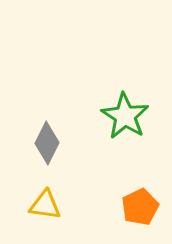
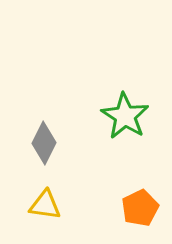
gray diamond: moved 3 px left
orange pentagon: moved 1 px down
